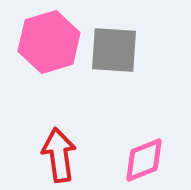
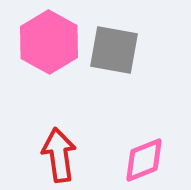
pink hexagon: rotated 14 degrees counterclockwise
gray square: rotated 6 degrees clockwise
